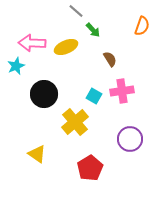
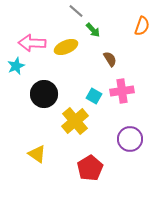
yellow cross: moved 1 px up
